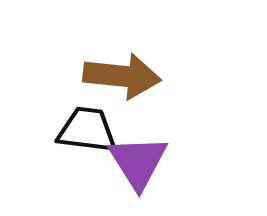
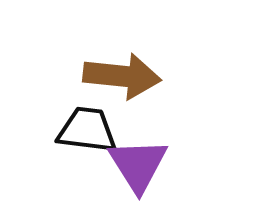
purple triangle: moved 3 px down
